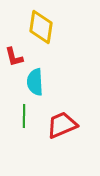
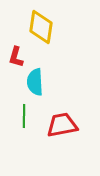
red L-shape: moved 2 px right; rotated 30 degrees clockwise
red trapezoid: rotated 12 degrees clockwise
